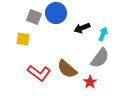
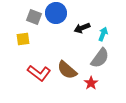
yellow square: rotated 16 degrees counterclockwise
brown semicircle: moved 1 px down
red star: moved 1 px right, 1 px down
